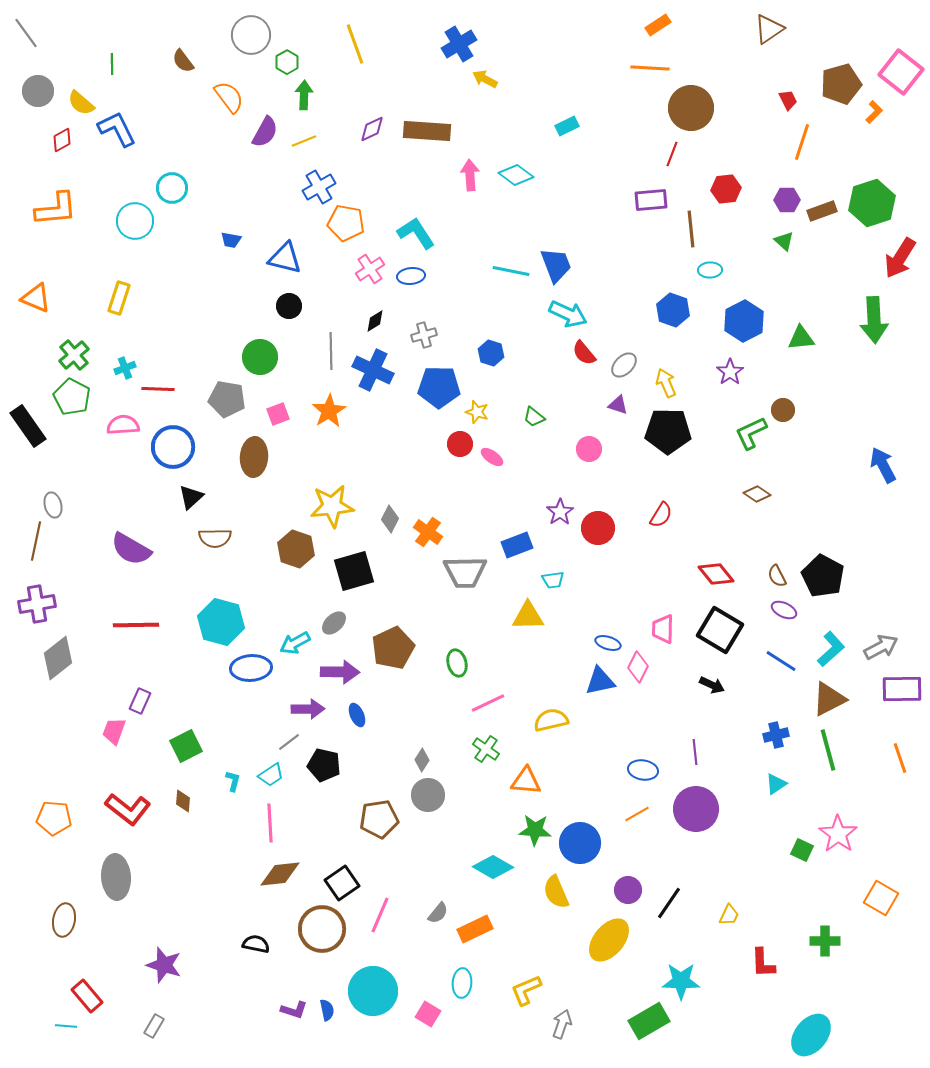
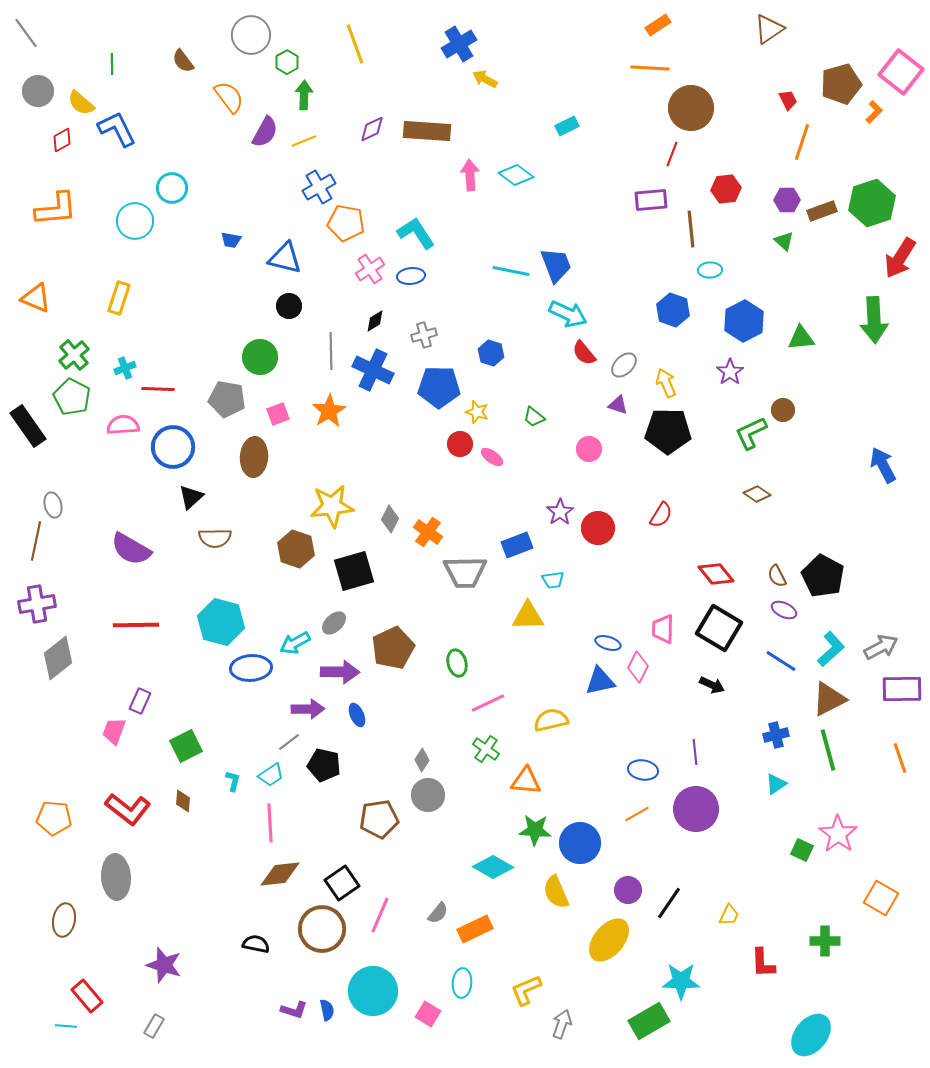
black square at (720, 630): moved 1 px left, 2 px up
